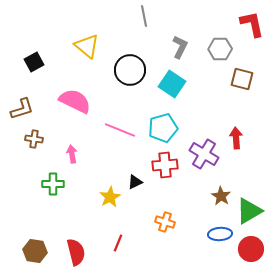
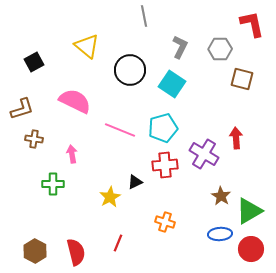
brown hexagon: rotated 20 degrees clockwise
